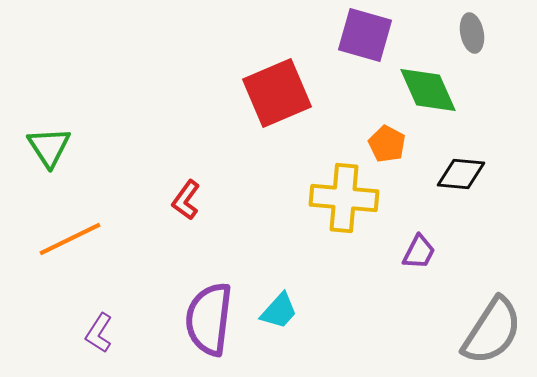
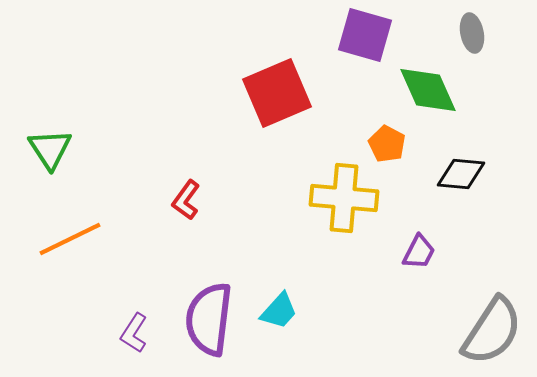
green triangle: moved 1 px right, 2 px down
purple L-shape: moved 35 px right
